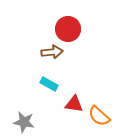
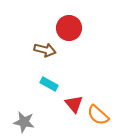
red circle: moved 1 px right, 1 px up
brown arrow: moved 7 px left, 2 px up; rotated 20 degrees clockwise
red triangle: rotated 42 degrees clockwise
orange semicircle: moved 1 px left, 1 px up
